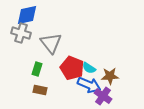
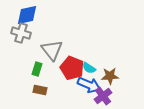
gray triangle: moved 1 px right, 7 px down
purple cross: rotated 18 degrees clockwise
